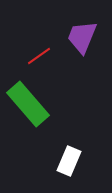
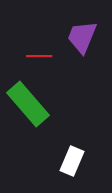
red line: rotated 35 degrees clockwise
white rectangle: moved 3 px right
